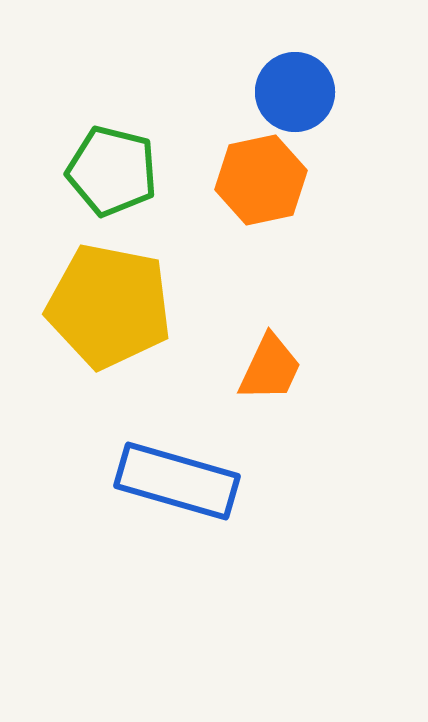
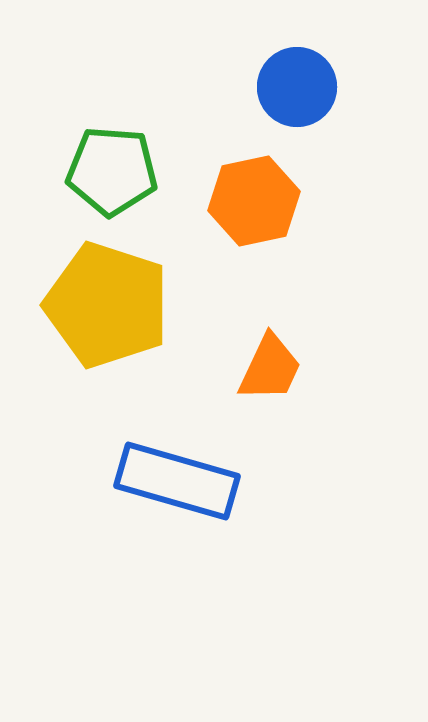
blue circle: moved 2 px right, 5 px up
green pentagon: rotated 10 degrees counterclockwise
orange hexagon: moved 7 px left, 21 px down
yellow pentagon: moved 2 px left, 1 px up; rotated 7 degrees clockwise
